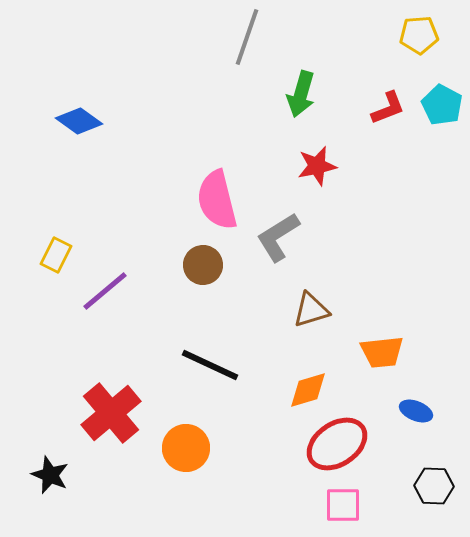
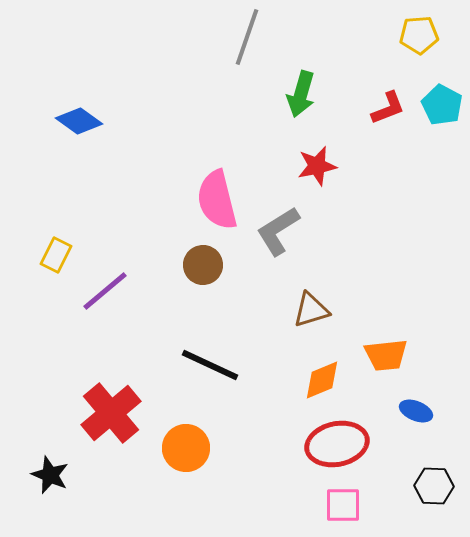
gray L-shape: moved 6 px up
orange trapezoid: moved 4 px right, 3 px down
orange diamond: moved 14 px right, 10 px up; rotated 6 degrees counterclockwise
red ellipse: rotated 22 degrees clockwise
